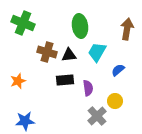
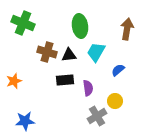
cyan trapezoid: moved 1 px left
orange star: moved 4 px left
gray cross: rotated 12 degrees clockwise
